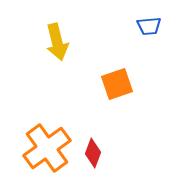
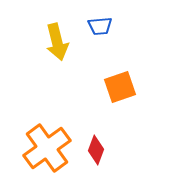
blue trapezoid: moved 49 px left
orange square: moved 3 px right, 3 px down
red diamond: moved 3 px right, 3 px up
